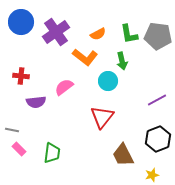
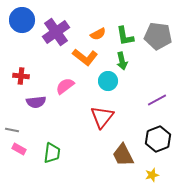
blue circle: moved 1 px right, 2 px up
green L-shape: moved 4 px left, 2 px down
pink semicircle: moved 1 px right, 1 px up
pink rectangle: rotated 16 degrees counterclockwise
